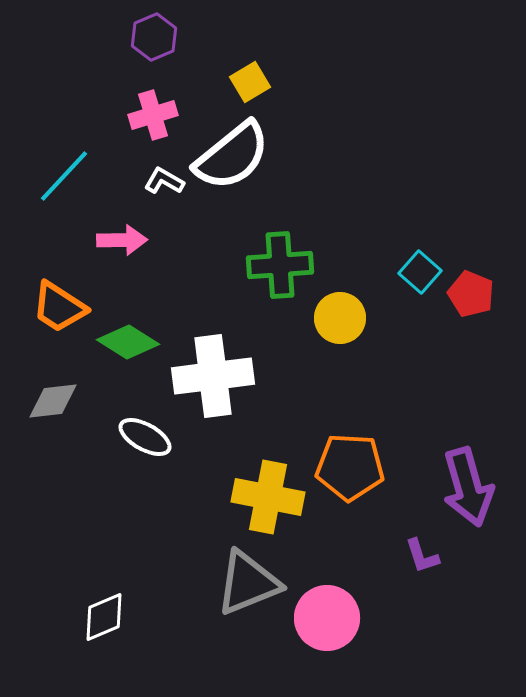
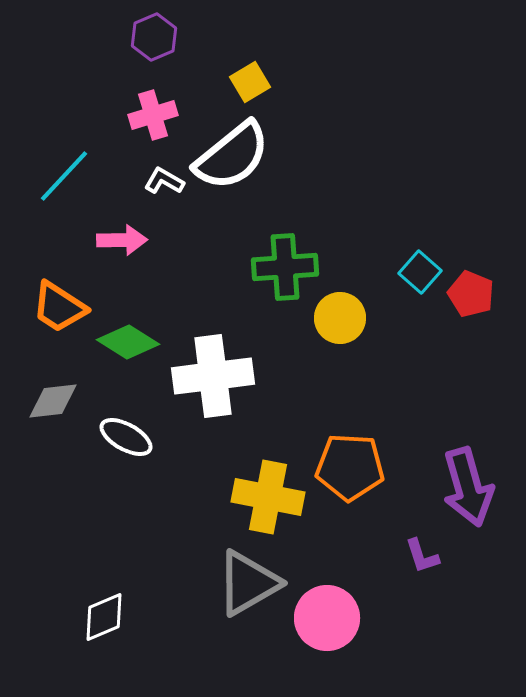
green cross: moved 5 px right, 2 px down
white ellipse: moved 19 px left
gray triangle: rotated 8 degrees counterclockwise
